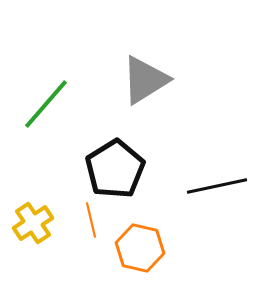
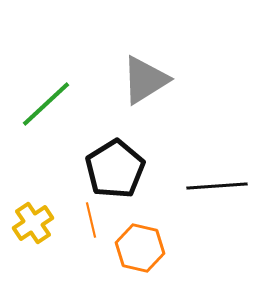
green line: rotated 6 degrees clockwise
black line: rotated 8 degrees clockwise
